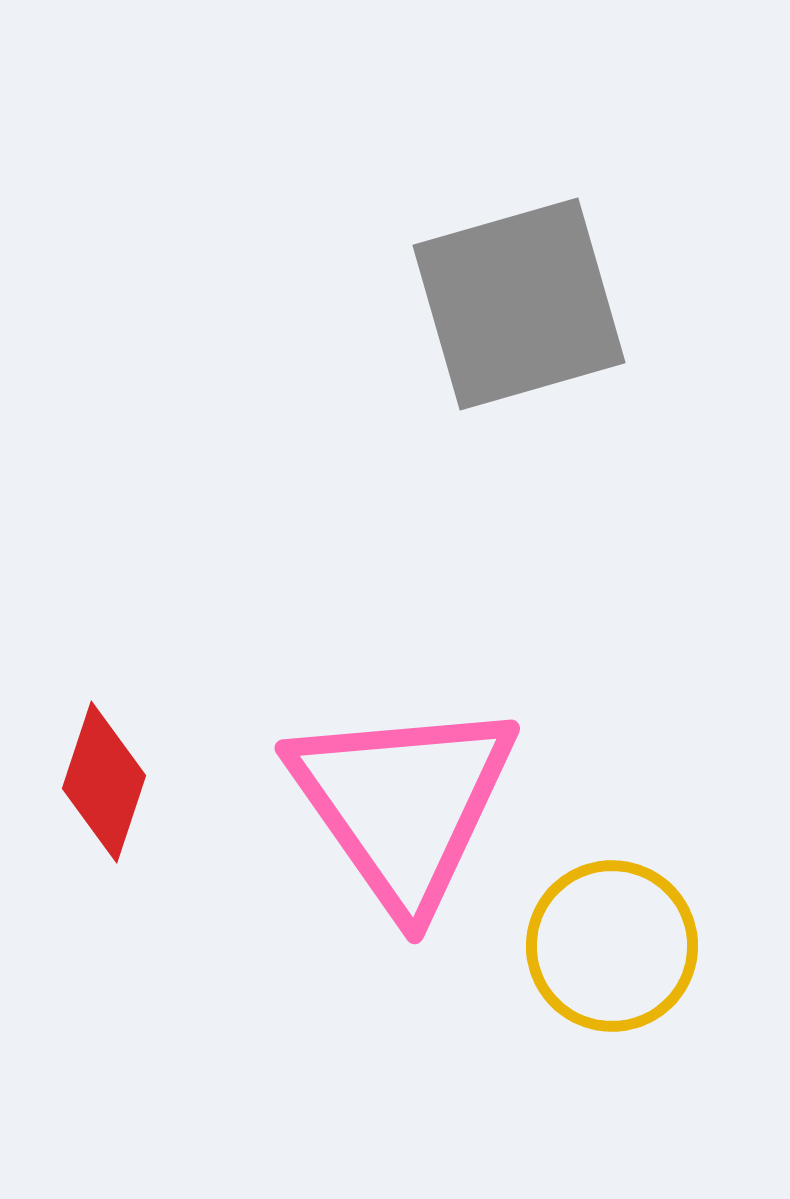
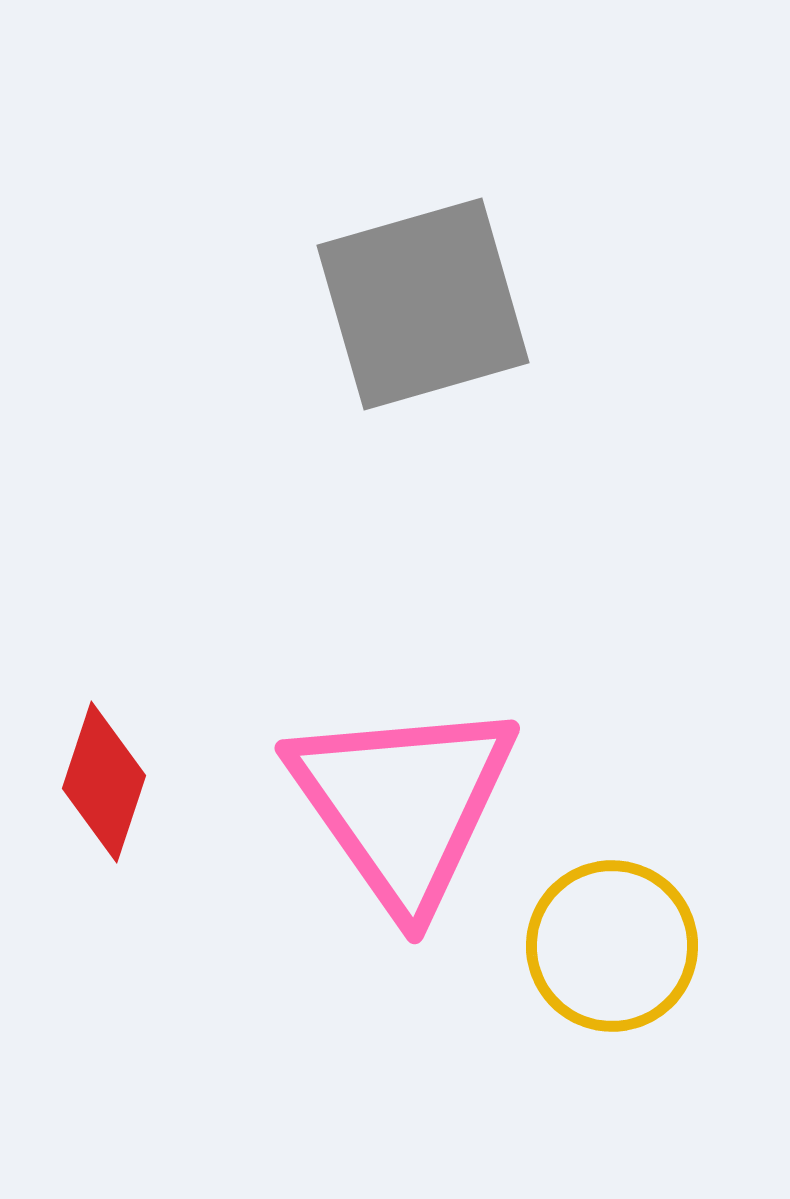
gray square: moved 96 px left
